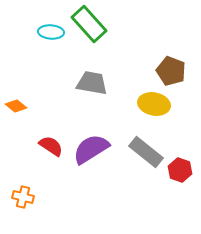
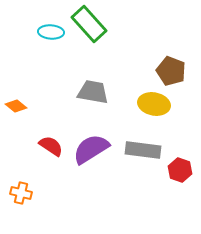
gray trapezoid: moved 1 px right, 9 px down
gray rectangle: moved 3 px left, 2 px up; rotated 32 degrees counterclockwise
orange cross: moved 2 px left, 4 px up
